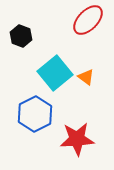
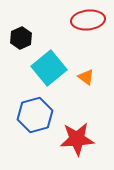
red ellipse: rotated 40 degrees clockwise
black hexagon: moved 2 px down; rotated 15 degrees clockwise
cyan square: moved 6 px left, 5 px up
blue hexagon: moved 1 px down; rotated 12 degrees clockwise
